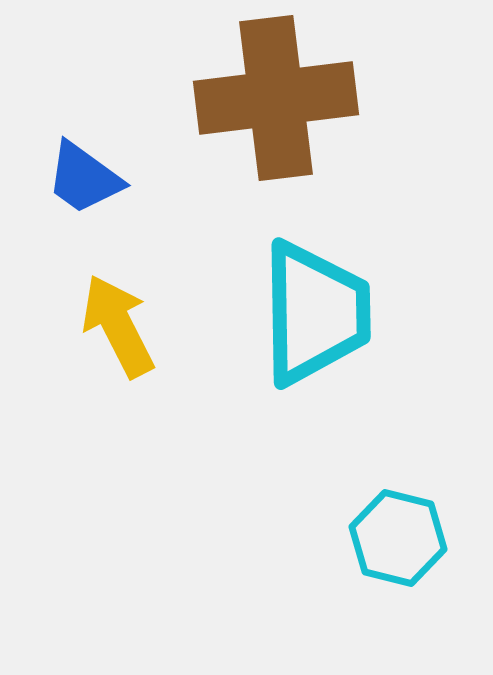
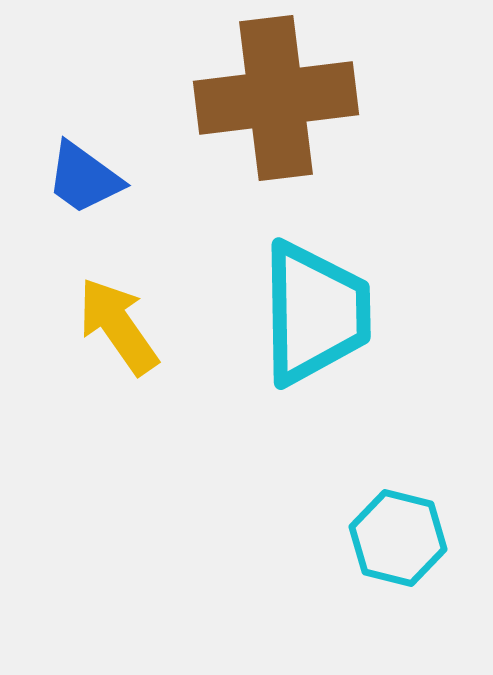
yellow arrow: rotated 8 degrees counterclockwise
